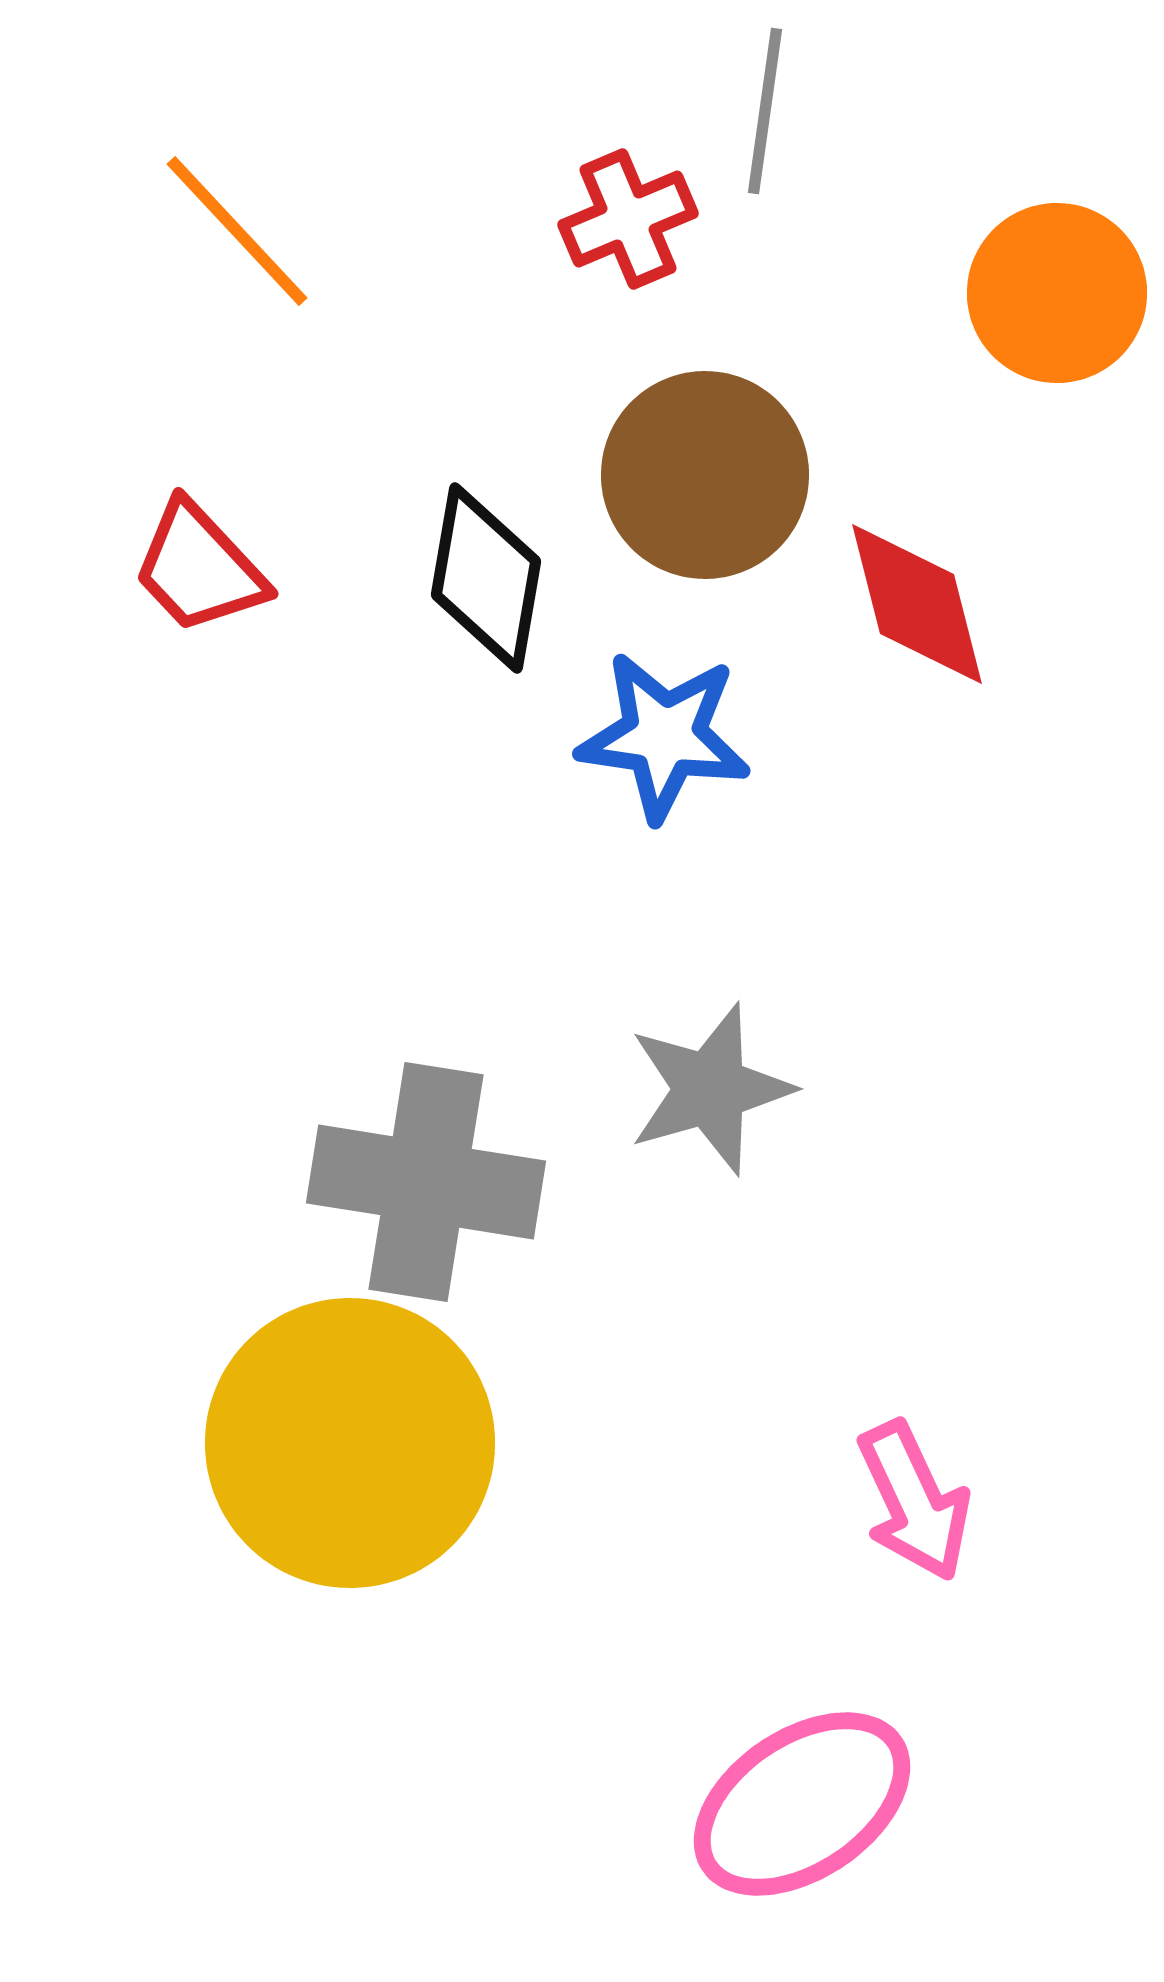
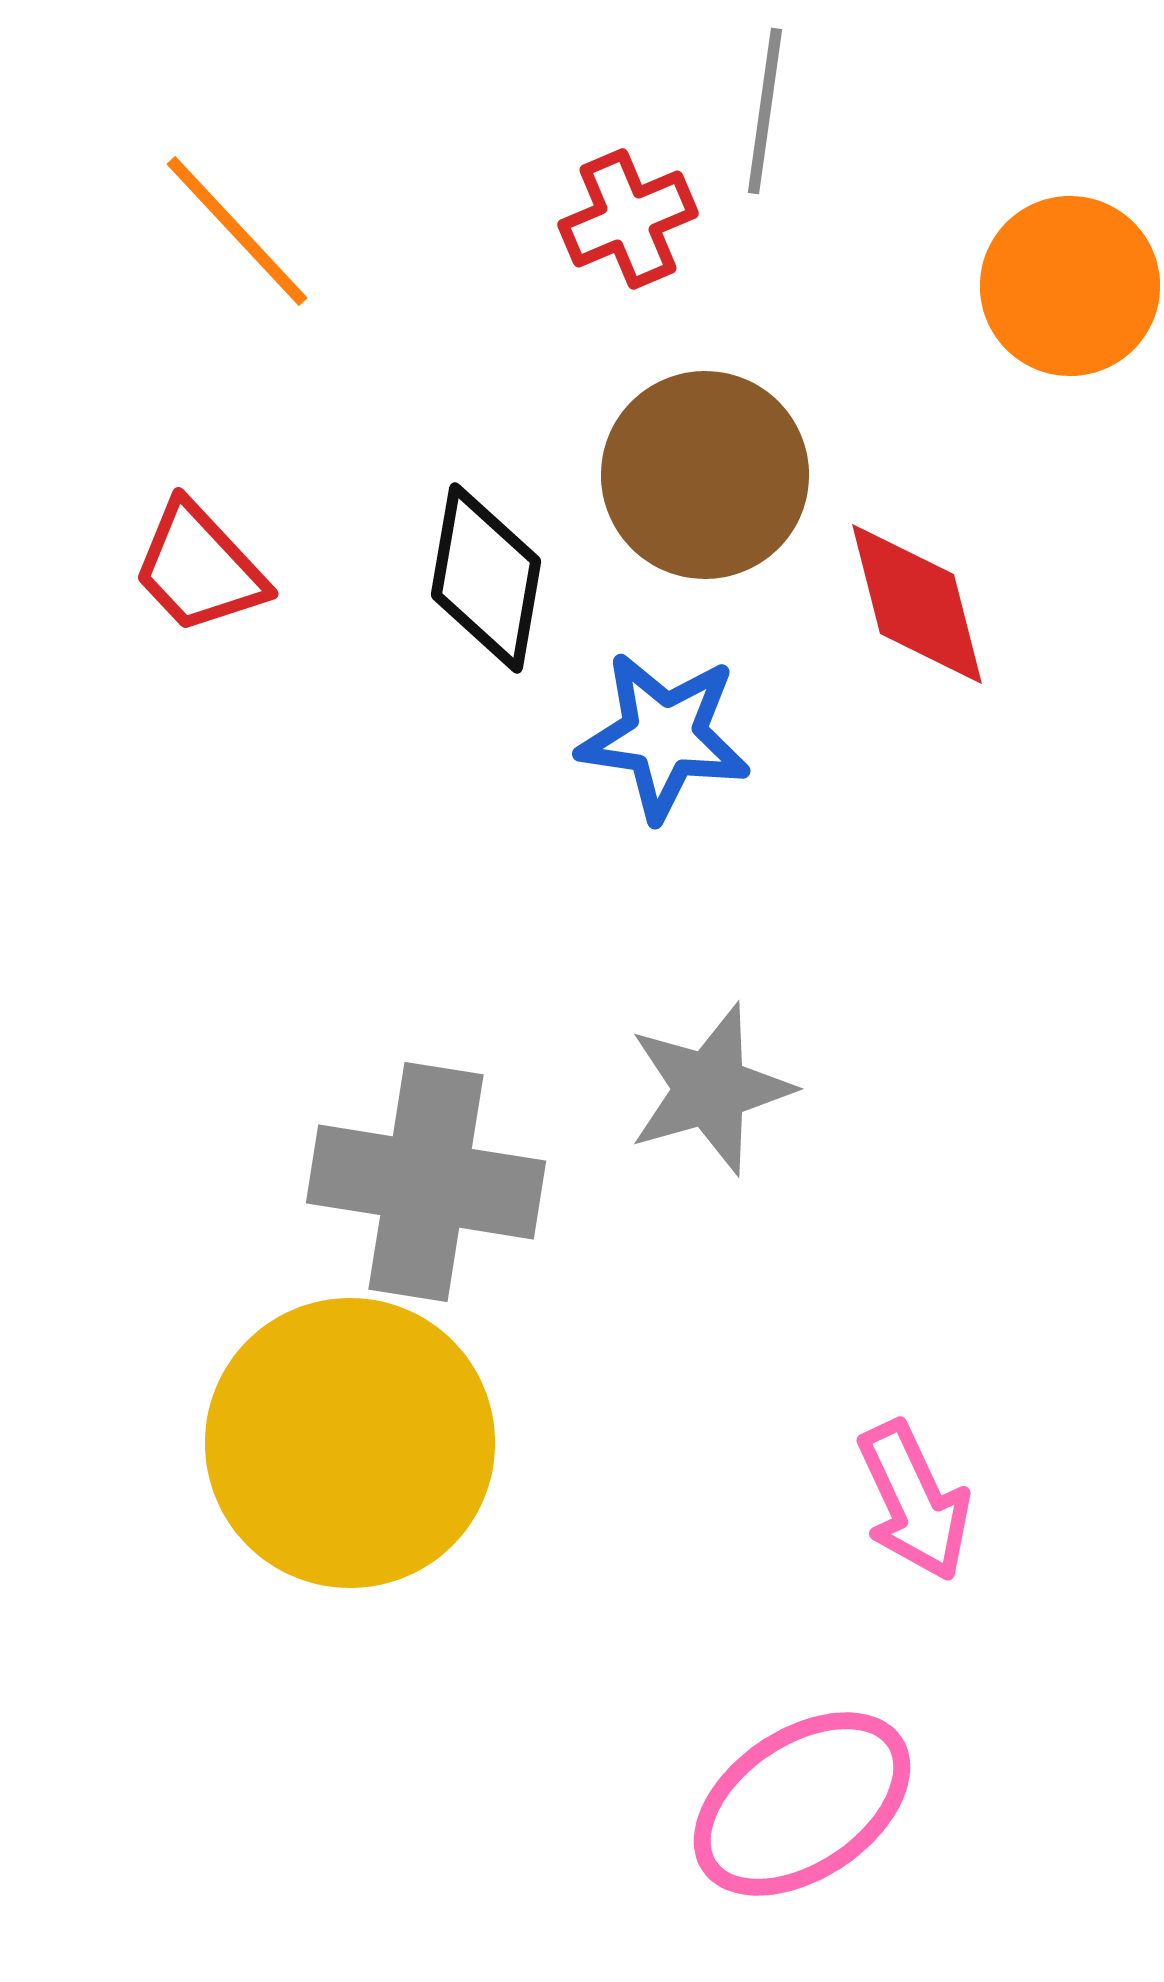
orange circle: moved 13 px right, 7 px up
